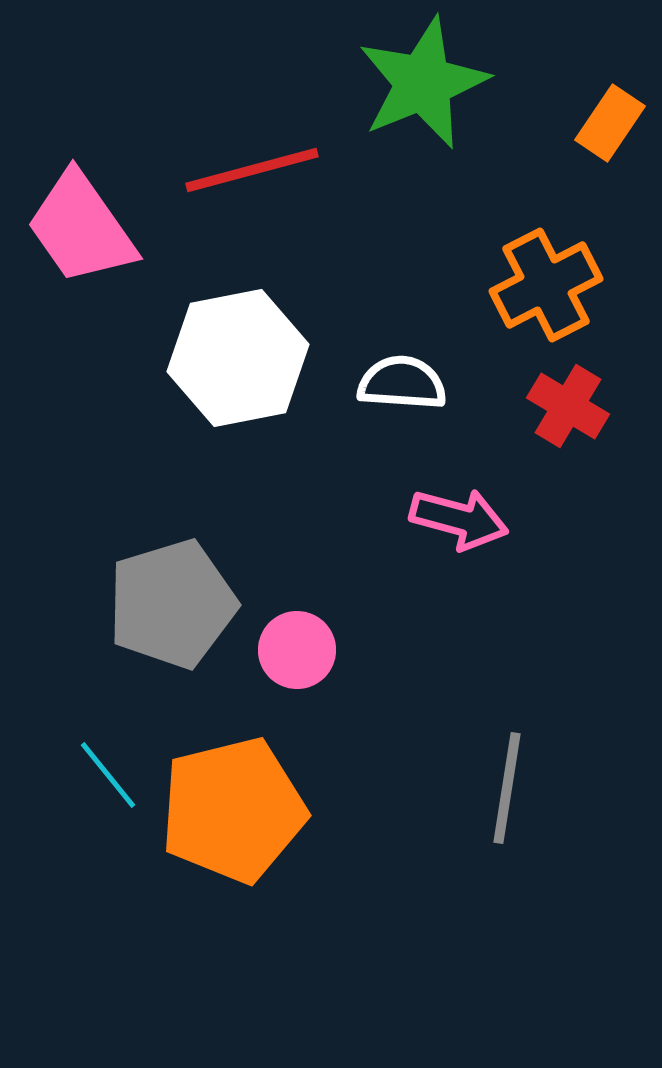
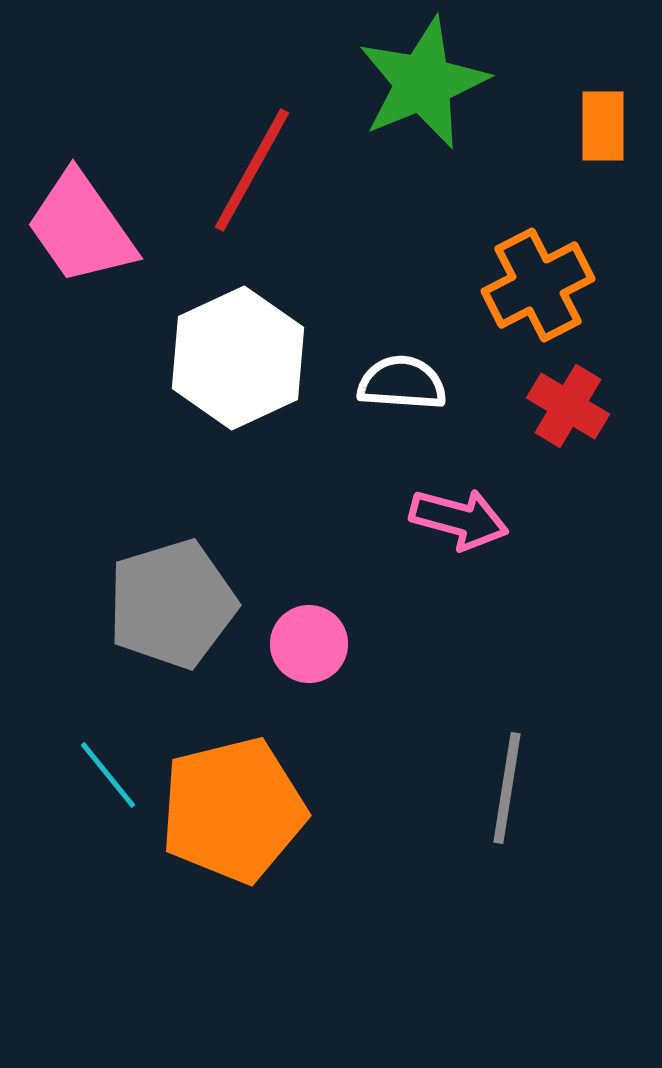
orange rectangle: moved 7 px left, 3 px down; rotated 34 degrees counterclockwise
red line: rotated 46 degrees counterclockwise
orange cross: moved 8 px left
white hexagon: rotated 14 degrees counterclockwise
pink circle: moved 12 px right, 6 px up
